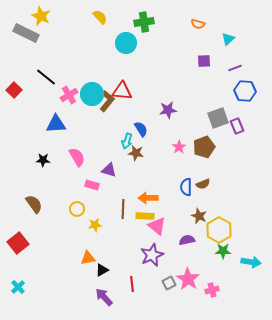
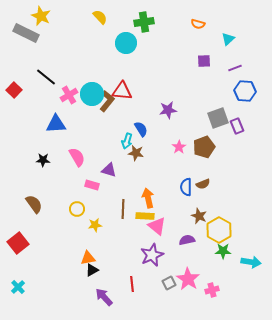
orange arrow at (148, 198): rotated 78 degrees clockwise
black triangle at (102, 270): moved 10 px left
